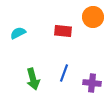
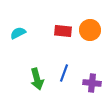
orange circle: moved 3 px left, 13 px down
green arrow: moved 4 px right
